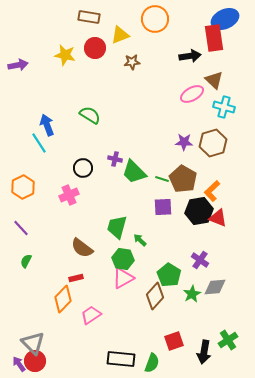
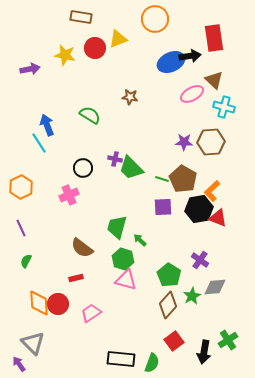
brown rectangle at (89, 17): moved 8 px left
blue ellipse at (225, 19): moved 54 px left, 43 px down
yellow triangle at (120, 35): moved 2 px left, 4 px down
brown star at (132, 62): moved 2 px left, 35 px down; rotated 14 degrees clockwise
purple arrow at (18, 65): moved 12 px right, 4 px down
brown hexagon at (213, 143): moved 2 px left, 1 px up; rotated 12 degrees clockwise
green trapezoid at (134, 172): moved 3 px left, 4 px up
orange hexagon at (23, 187): moved 2 px left
black hexagon at (199, 211): moved 2 px up
purple line at (21, 228): rotated 18 degrees clockwise
green hexagon at (123, 259): rotated 10 degrees clockwise
pink triangle at (123, 278): moved 3 px right, 2 px down; rotated 45 degrees clockwise
green star at (192, 294): moved 2 px down
brown diamond at (155, 296): moved 13 px right, 9 px down
orange diamond at (63, 299): moved 24 px left, 4 px down; rotated 48 degrees counterclockwise
pink trapezoid at (91, 315): moved 2 px up
red square at (174, 341): rotated 18 degrees counterclockwise
red circle at (35, 361): moved 23 px right, 57 px up
